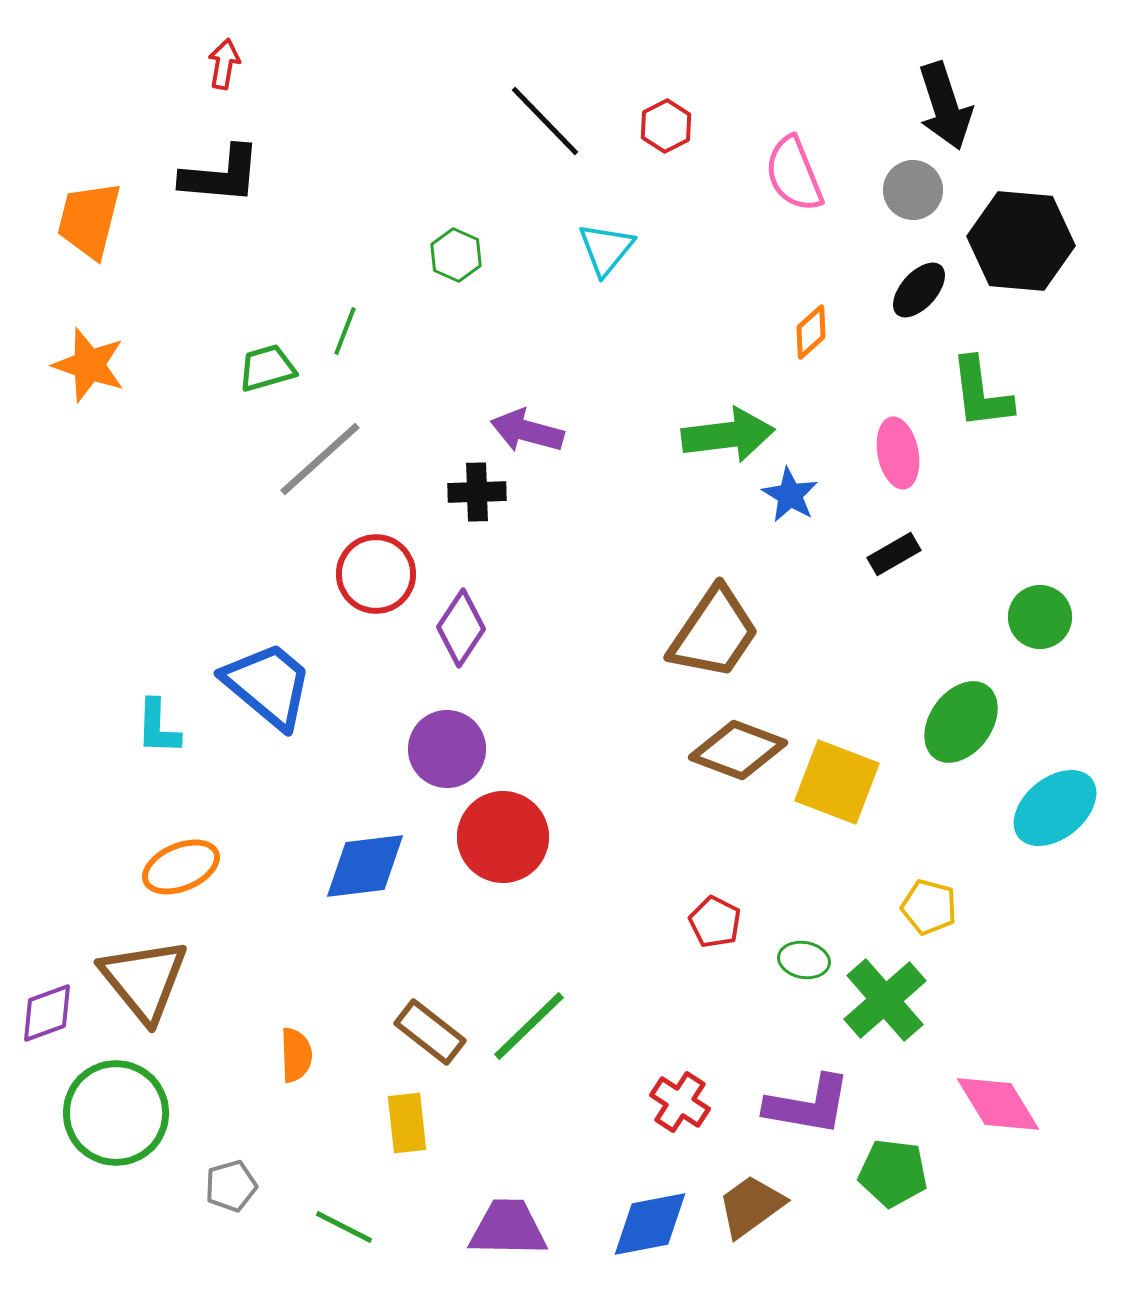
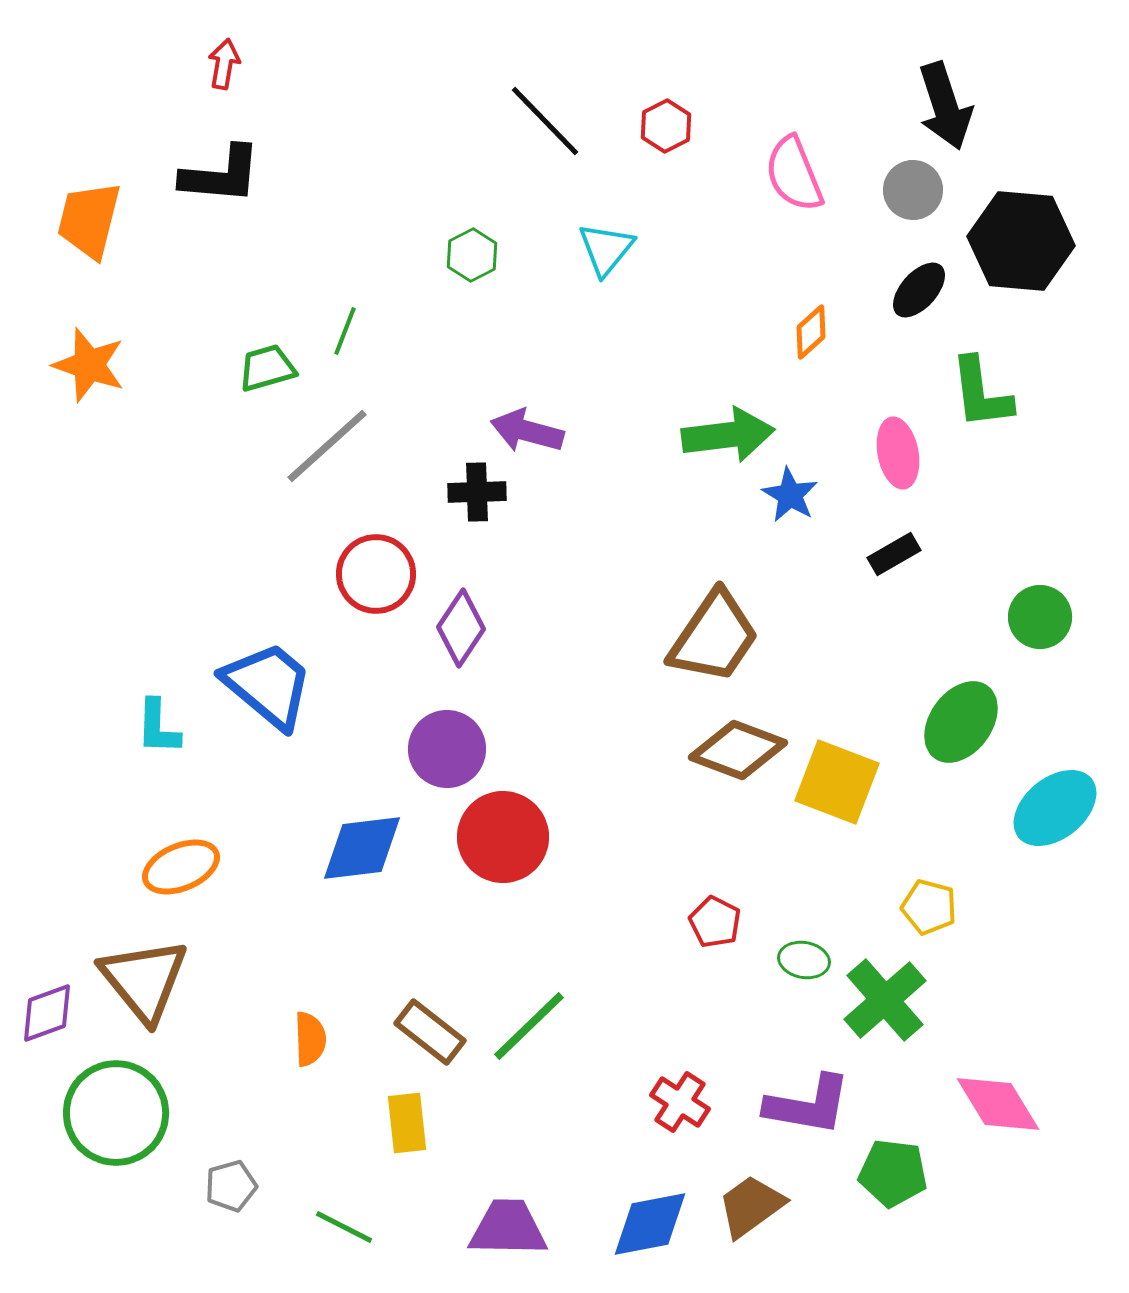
green hexagon at (456, 255): moved 16 px right; rotated 9 degrees clockwise
gray line at (320, 459): moved 7 px right, 13 px up
brown trapezoid at (714, 633): moved 4 px down
blue diamond at (365, 866): moved 3 px left, 18 px up
orange semicircle at (296, 1055): moved 14 px right, 16 px up
